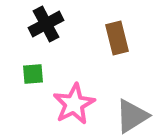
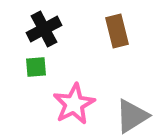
black cross: moved 2 px left, 5 px down
brown rectangle: moved 7 px up
green square: moved 3 px right, 7 px up
